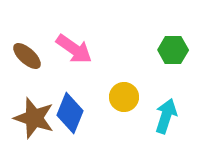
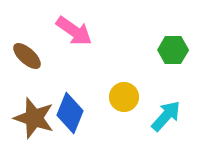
pink arrow: moved 18 px up
cyan arrow: rotated 24 degrees clockwise
